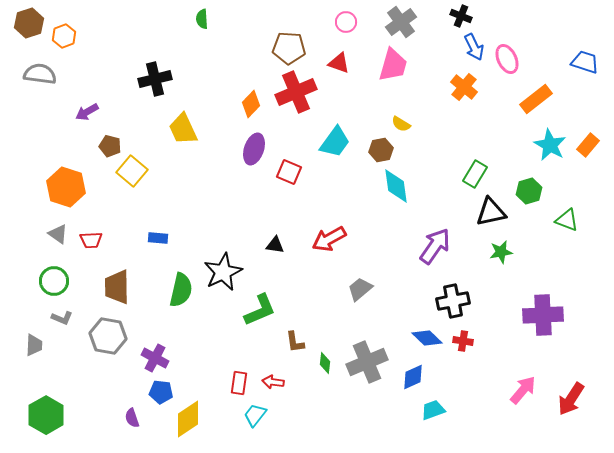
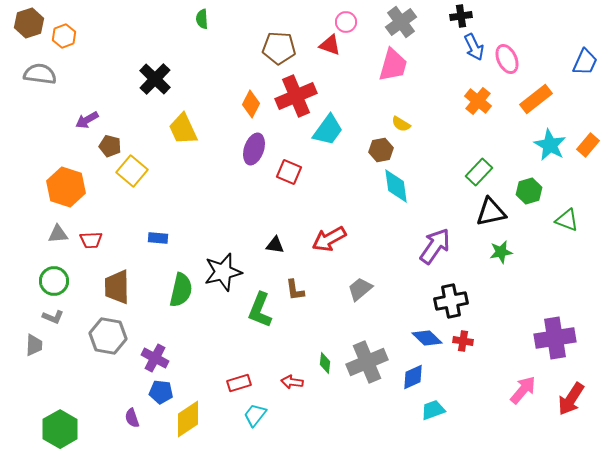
black cross at (461, 16): rotated 30 degrees counterclockwise
brown pentagon at (289, 48): moved 10 px left
blue trapezoid at (585, 62): rotated 96 degrees clockwise
red triangle at (339, 63): moved 9 px left, 18 px up
black cross at (155, 79): rotated 32 degrees counterclockwise
orange cross at (464, 87): moved 14 px right, 14 px down
red cross at (296, 92): moved 4 px down
orange diamond at (251, 104): rotated 16 degrees counterclockwise
purple arrow at (87, 112): moved 8 px down
cyan trapezoid at (335, 142): moved 7 px left, 12 px up
green rectangle at (475, 174): moved 4 px right, 2 px up; rotated 12 degrees clockwise
gray triangle at (58, 234): rotated 40 degrees counterclockwise
black star at (223, 272): rotated 12 degrees clockwise
black cross at (453, 301): moved 2 px left
green L-shape at (260, 310): rotated 135 degrees clockwise
purple cross at (543, 315): moved 12 px right, 23 px down; rotated 6 degrees counterclockwise
gray L-shape at (62, 318): moved 9 px left, 1 px up
brown L-shape at (295, 342): moved 52 px up
red arrow at (273, 382): moved 19 px right
red rectangle at (239, 383): rotated 65 degrees clockwise
green hexagon at (46, 415): moved 14 px right, 14 px down
